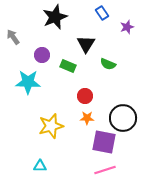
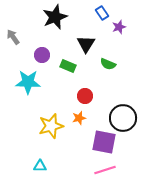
purple star: moved 8 px left
orange star: moved 8 px left; rotated 16 degrees counterclockwise
